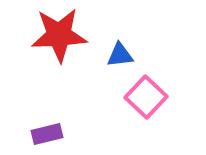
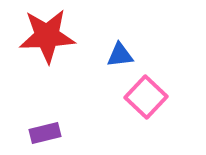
red star: moved 12 px left, 1 px down
purple rectangle: moved 2 px left, 1 px up
